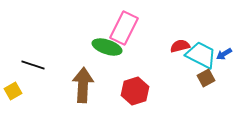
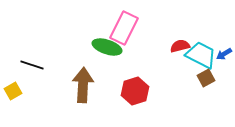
black line: moved 1 px left
